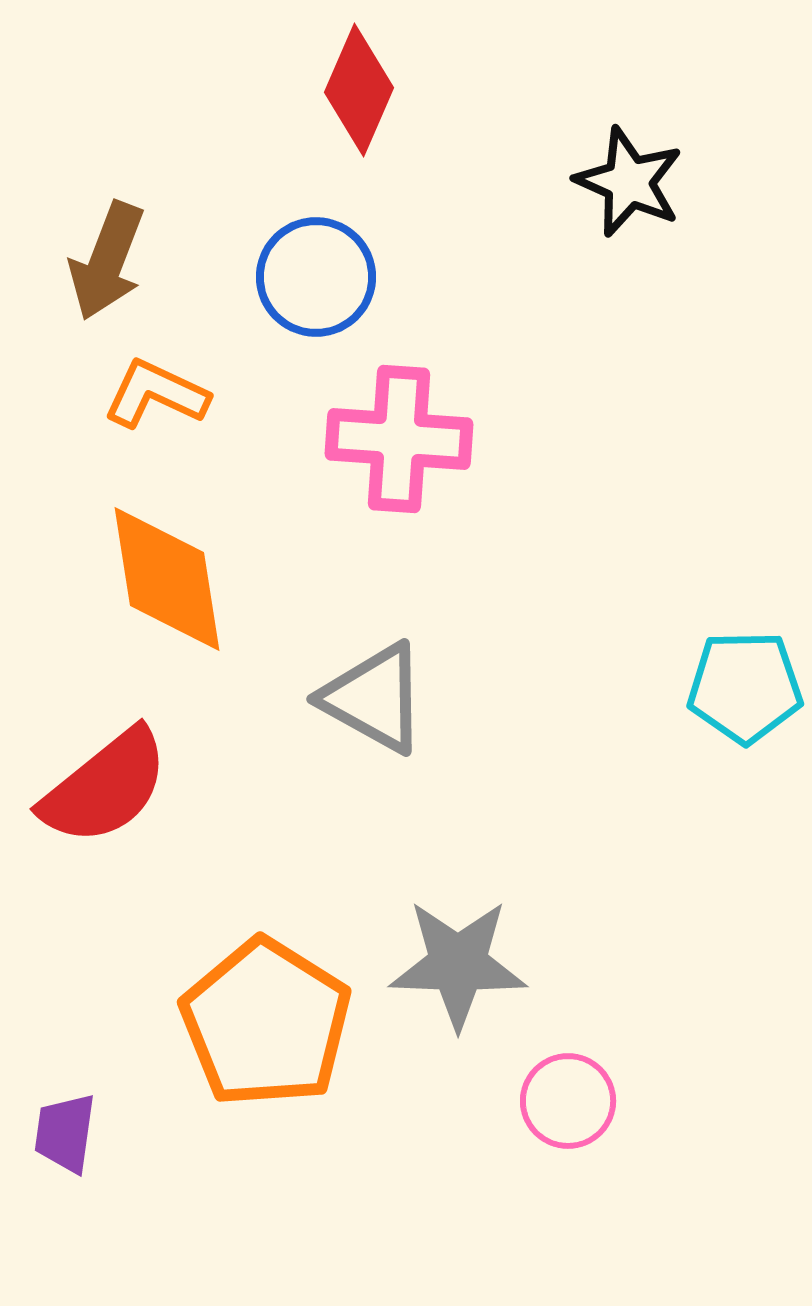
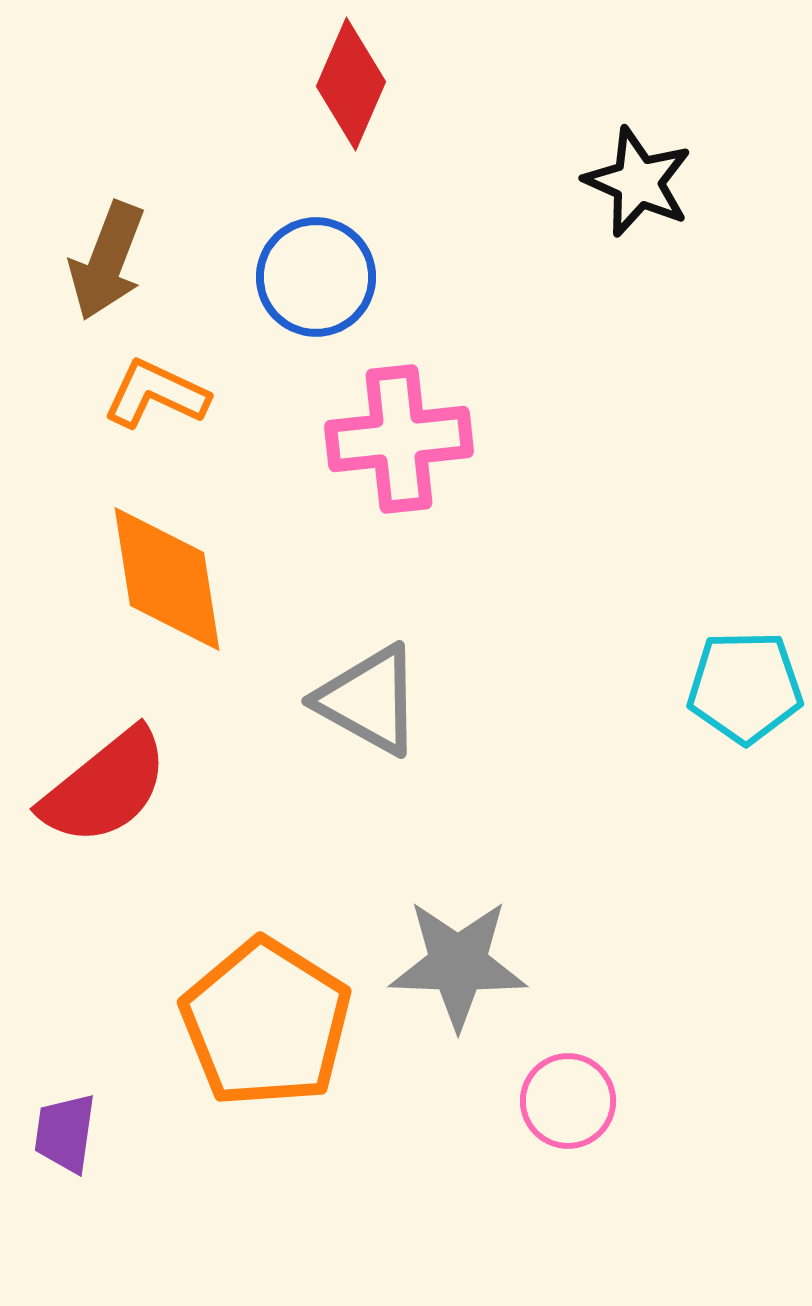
red diamond: moved 8 px left, 6 px up
black star: moved 9 px right
pink cross: rotated 10 degrees counterclockwise
gray triangle: moved 5 px left, 2 px down
